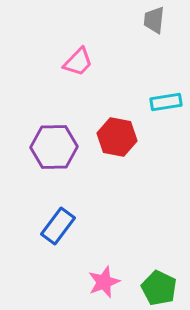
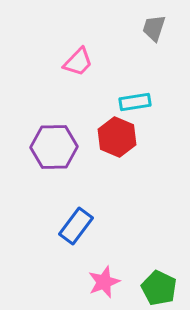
gray trapezoid: moved 8 px down; rotated 12 degrees clockwise
cyan rectangle: moved 31 px left
red hexagon: rotated 12 degrees clockwise
blue rectangle: moved 18 px right
